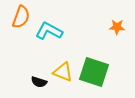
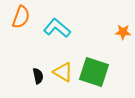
orange star: moved 6 px right, 5 px down
cyan L-shape: moved 8 px right, 3 px up; rotated 12 degrees clockwise
yellow triangle: rotated 10 degrees clockwise
black semicircle: moved 1 px left, 6 px up; rotated 119 degrees counterclockwise
